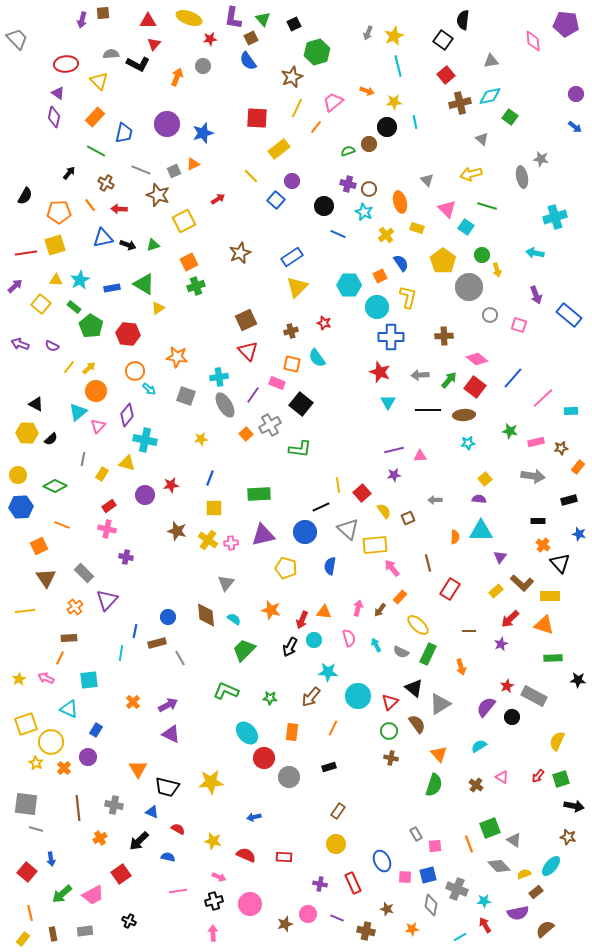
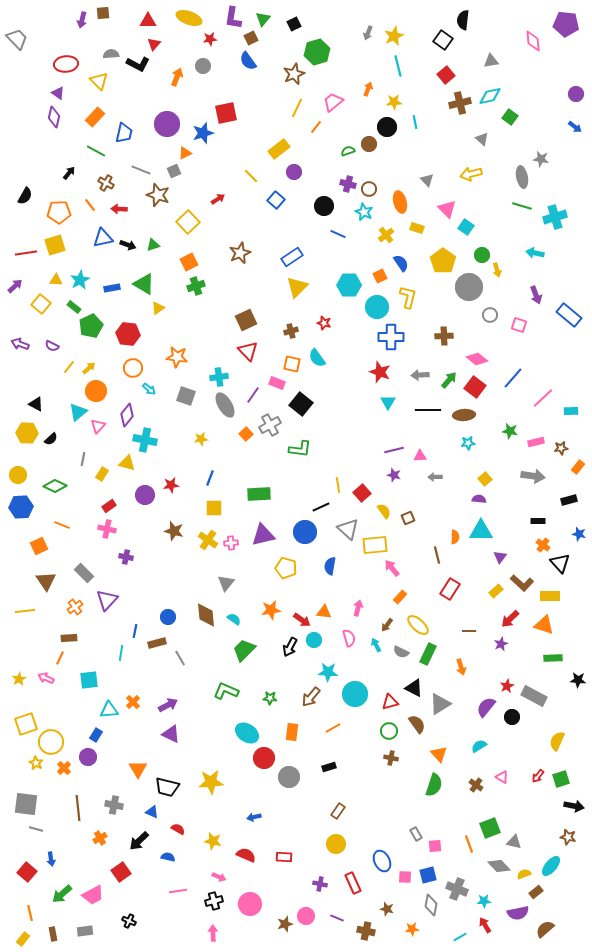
green triangle at (263, 19): rotated 21 degrees clockwise
brown star at (292, 77): moved 2 px right, 3 px up
orange arrow at (367, 91): moved 1 px right, 2 px up; rotated 88 degrees counterclockwise
red square at (257, 118): moved 31 px left, 5 px up; rotated 15 degrees counterclockwise
orange triangle at (193, 164): moved 8 px left, 11 px up
purple circle at (292, 181): moved 2 px right, 9 px up
green line at (487, 206): moved 35 px right
yellow square at (184, 221): moved 4 px right, 1 px down; rotated 15 degrees counterclockwise
green pentagon at (91, 326): rotated 15 degrees clockwise
orange circle at (135, 371): moved 2 px left, 3 px up
purple star at (394, 475): rotated 24 degrees clockwise
gray arrow at (435, 500): moved 23 px up
brown star at (177, 531): moved 3 px left
brown line at (428, 563): moved 9 px right, 8 px up
brown triangle at (46, 578): moved 3 px down
orange star at (271, 610): rotated 24 degrees counterclockwise
brown arrow at (380, 610): moved 7 px right, 15 px down
red arrow at (302, 620): rotated 78 degrees counterclockwise
black triangle at (414, 688): rotated 12 degrees counterclockwise
cyan circle at (358, 696): moved 3 px left, 2 px up
red triangle at (390, 702): rotated 30 degrees clockwise
cyan triangle at (69, 709): moved 40 px right, 1 px down; rotated 30 degrees counterclockwise
orange line at (333, 728): rotated 35 degrees clockwise
blue rectangle at (96, 730): moved 5 px down
cyan ellipse at (247, 733): rotated 15 degrees counterclockwise
gray triangle at (514, 840): moved 2 px down; rotated 21 degrees counterclockwise
red square at (121, 874): moved 2 px up
pink circle at (308, 914): moved 2 px left, 2 px down
